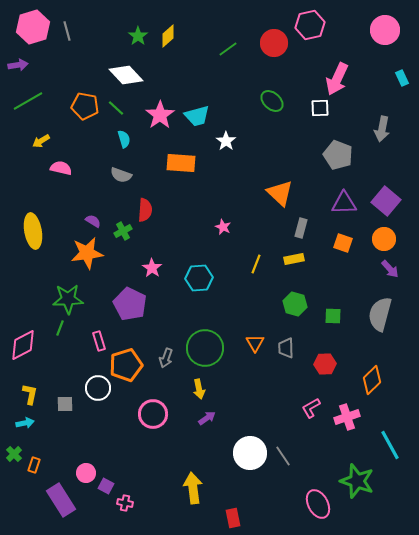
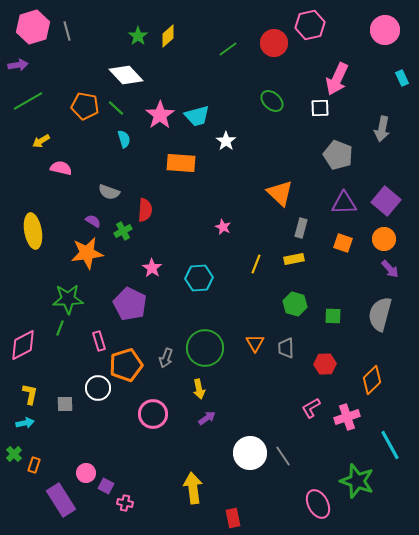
gray semicircle at (121, 175): moved 12 px left, 17 px down
